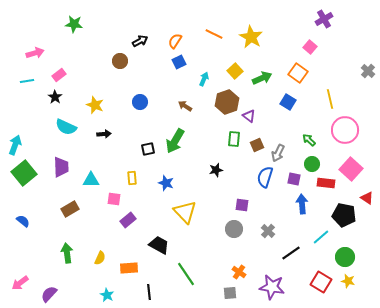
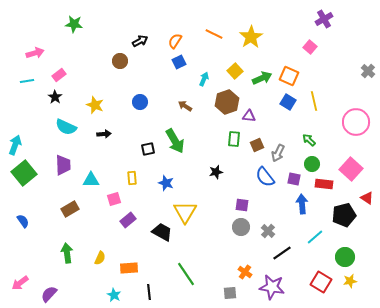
yellow star at (251, 37): rotated 10 degrees clockwise
orange square at (298, 73): moved 9 px left, 3 px down; rotated 12 degrees counterclockwise
yellow line at (330, 99): moved 16 px left, 2 px down
purple triangle at (249, 116): rotated 32 degrees counterclockwise
pink circle at (345, 130): moved 11 px right, 8 px up
green arrow at (175, 141): rotated 60 degrees counterclockwise
purple trapezoid at (61, 167): moved 2 px right, 2 px up
black star at (216, 170): moved 2 px down
blue semicircle at (265, 177): rotated 55 degrees counterclockwise
red rectangle at (326, 183): moved 2 px left, 1 px down
pink square at (114, 199): rotated 24 degrees counterclockwise
yellow triangle at (185, 212): rotated 15 degrees clockwise
black pentagon at (344, 215): rotated 25 degrees counterclockwise
blue semicircle at (23, 221): rotated 16 degrees clockwise
gray circle at (234, 229): moved 7 px right, 2 px up
cyan line at (321, 237): moved 6 px left
black trapezoid at (159, 245): moved 3 px right, 13 px up
black line at (291, 253): moved 9 px left
orange cross at (239, 272): moved 6 px right
yellow star at (348, 281): moved 2 px right; rotated 24 degrees counterclockwise
cyan star at (107, 295): moved 7 px right
